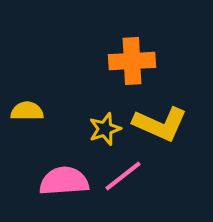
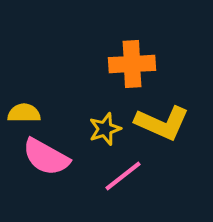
orange cross: moved 3 px down
yellow semicircle: moved 3 px left, 2 px down
yellow L-shape: moved 2 px right, 1 px up
pink semicircle: moved 18 px left, 24 px up; rotated 147 degrees counterclockwise
